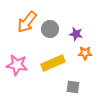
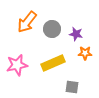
gray circle: moved 2 px right
pink star: rotated 20 degrees counterclockwise
gray square: moved 1 px left
